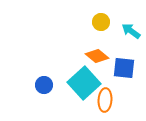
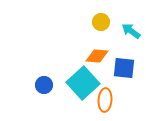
orange diamond: rotated 35 degrees counterclockwise
cyan square: moved 1 px left
